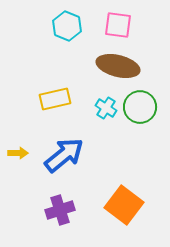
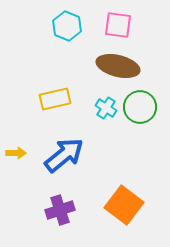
yellow arrow: moved 2 px left
